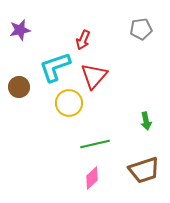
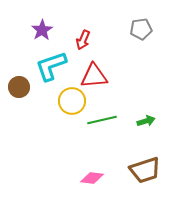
purple star: moved 22 px right; rotated 20 degrees counterclockwise
cyan L-shape: moved 4 px left, 1 px up
red triangle: rotated 44 degrees clockwise
yellow circle: moved 3 px right, 2 px up
green arrow: rotated 96 degrees counterclockwise
green line: moved 7 px right, 24 px up
brown trapezoid: moved 1 px right
pink diamond: rotated 50 degrees clockwise
